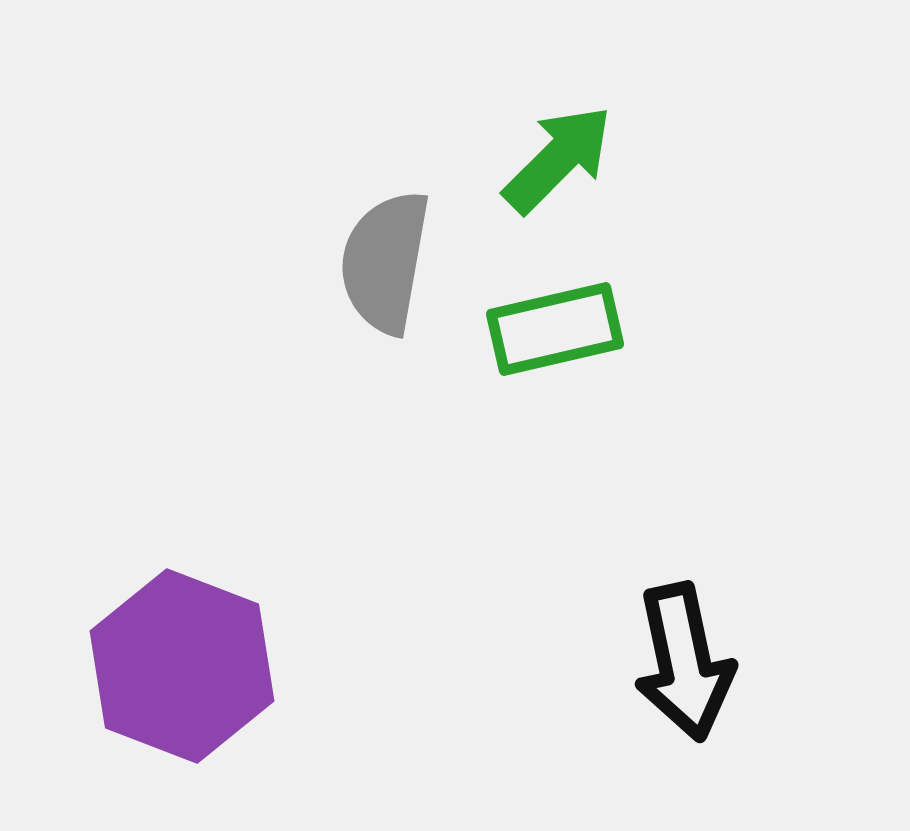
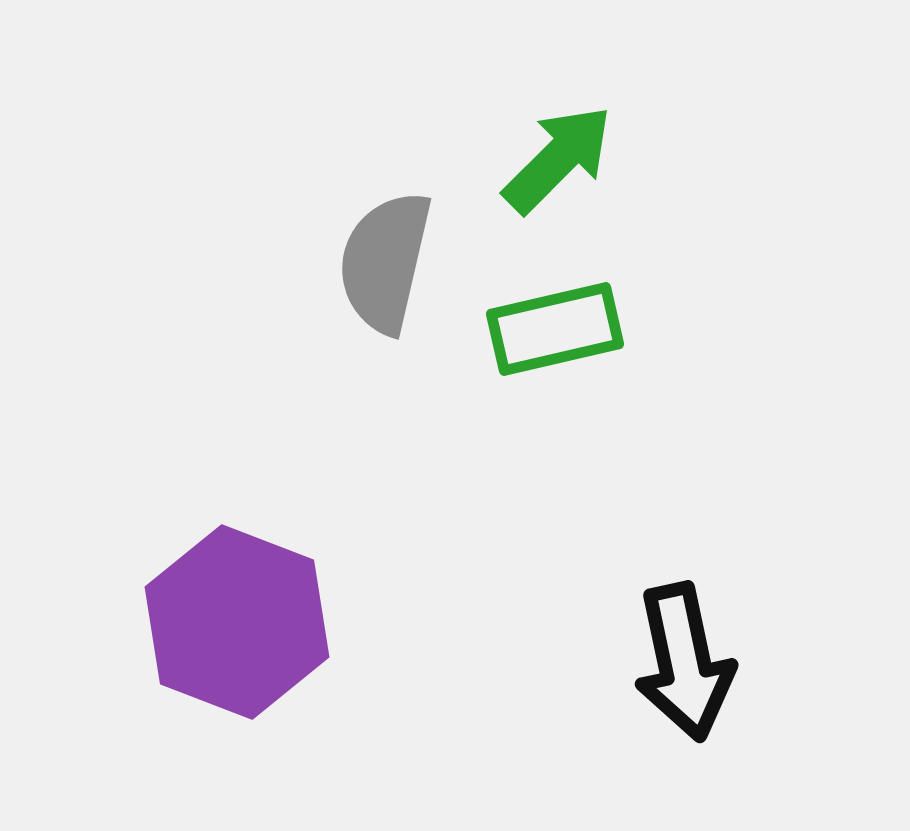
gray semicircle: rotated 3 degrees clockwise
purple hexagon: moved 55 px right, 44 px up
